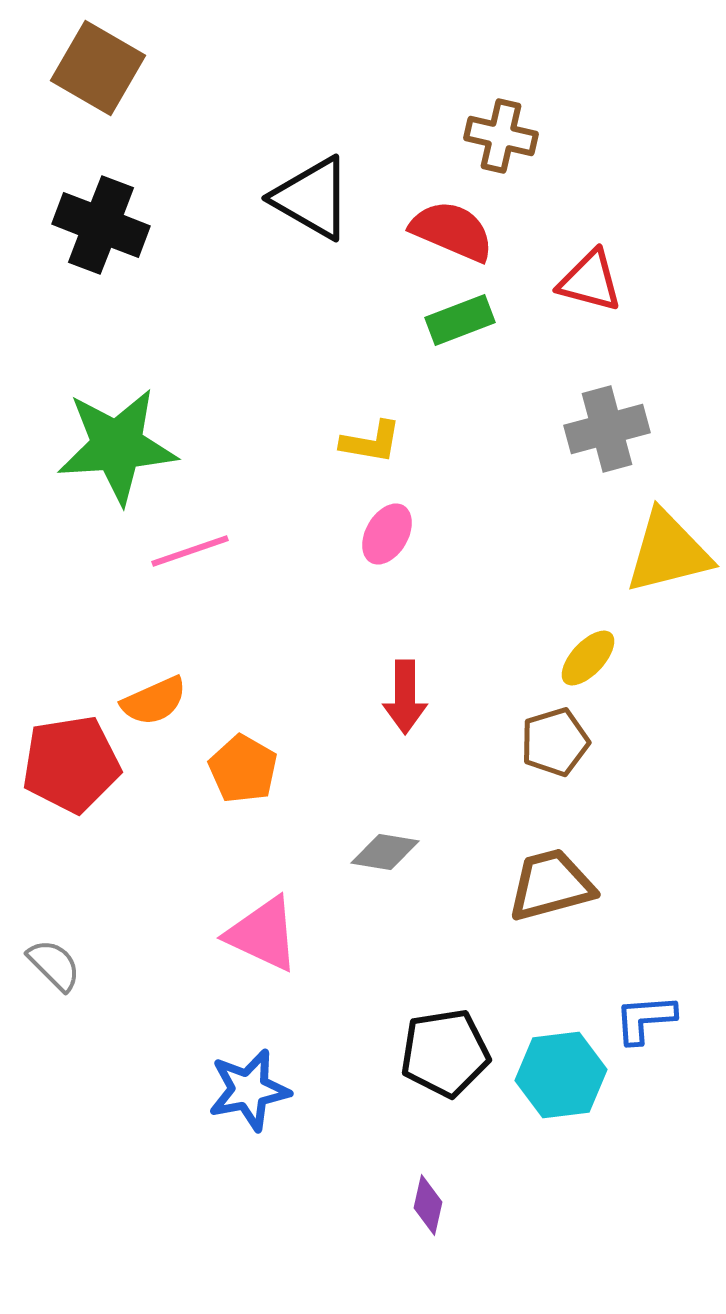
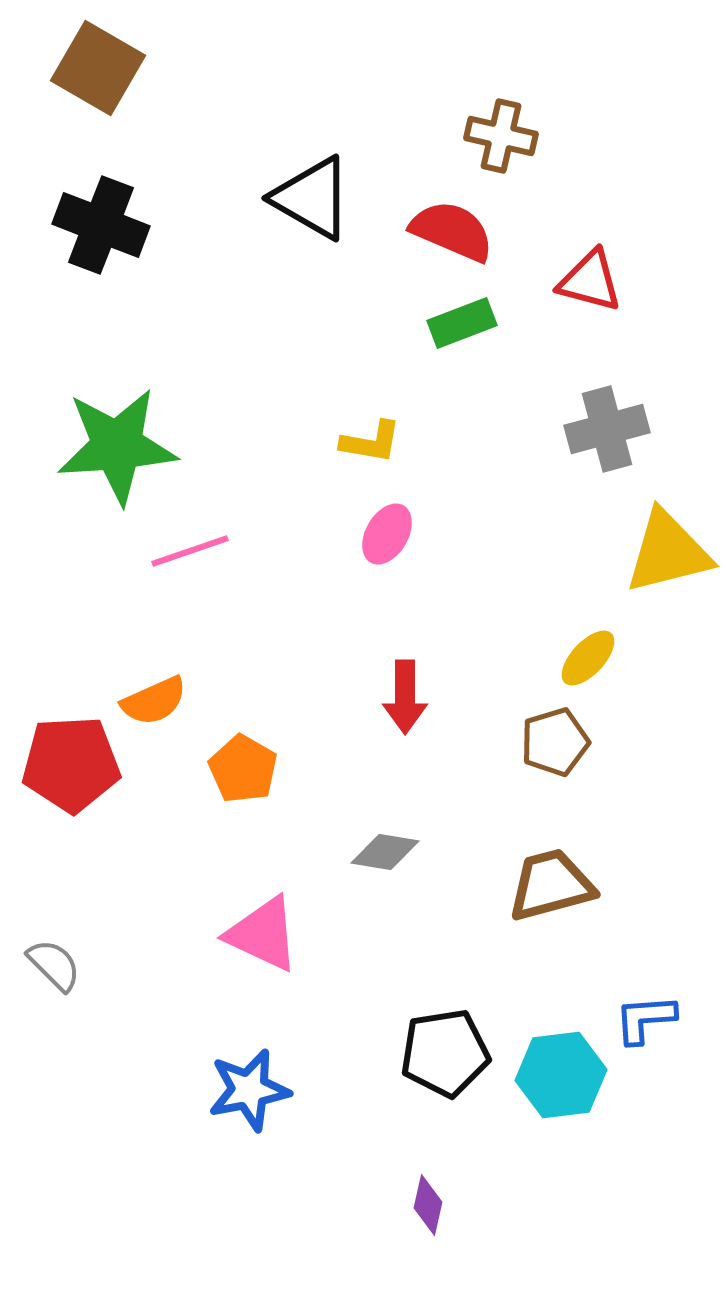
green rectangle: moved 2 px right, 3 px down
red pentagon: rotated 6 degrees clockwise
